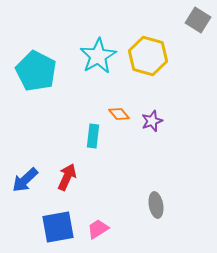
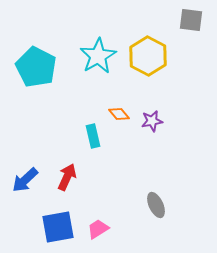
gray square: moved 7 px left; rotated 25 degrees counterclockwise
yellow hexagon: rotated 12 degrees clockwise
cyan pentagon: moved 4 px up
purple star: rotated 10 degrees clockwise
cyan rectangle: rotated 20 degrees counterclockwise
gray ellipse: rotated 15 degrees counterclockwise
